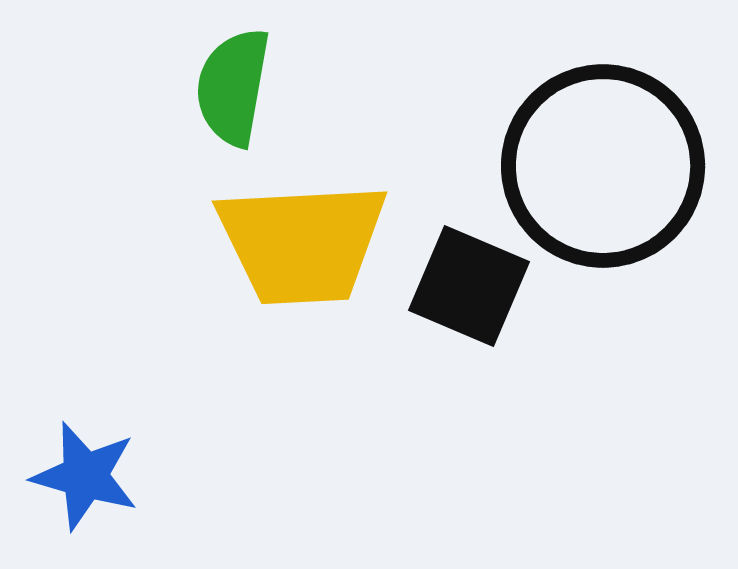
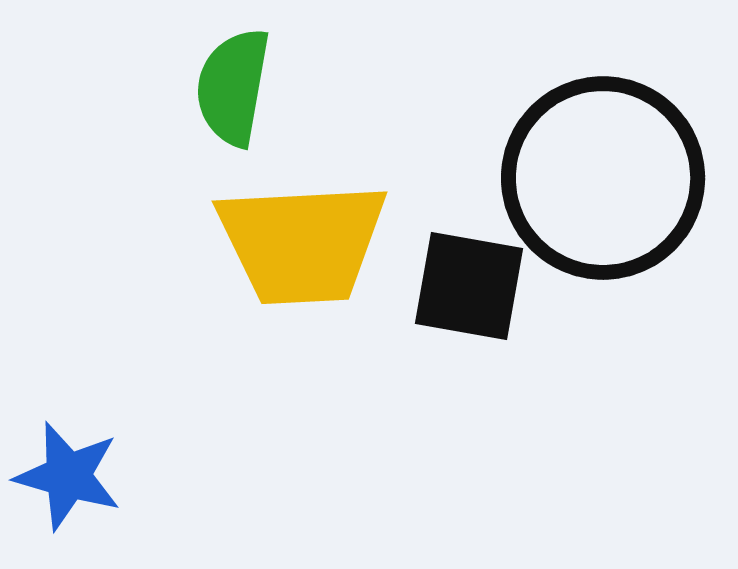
black circle: moved 12 px down
black square: rotated 13 degrees counterclockwise
blue star: moved 17 px left
